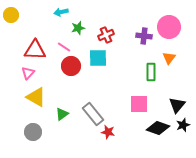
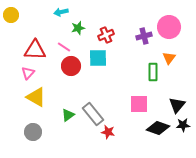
purple cross: rotated 21 degrees counterclockwise
green rectangle: moved 2 px right
green triangle: moved 6 px right, 1 px down
black star: rotated 16 degrees clockwise
